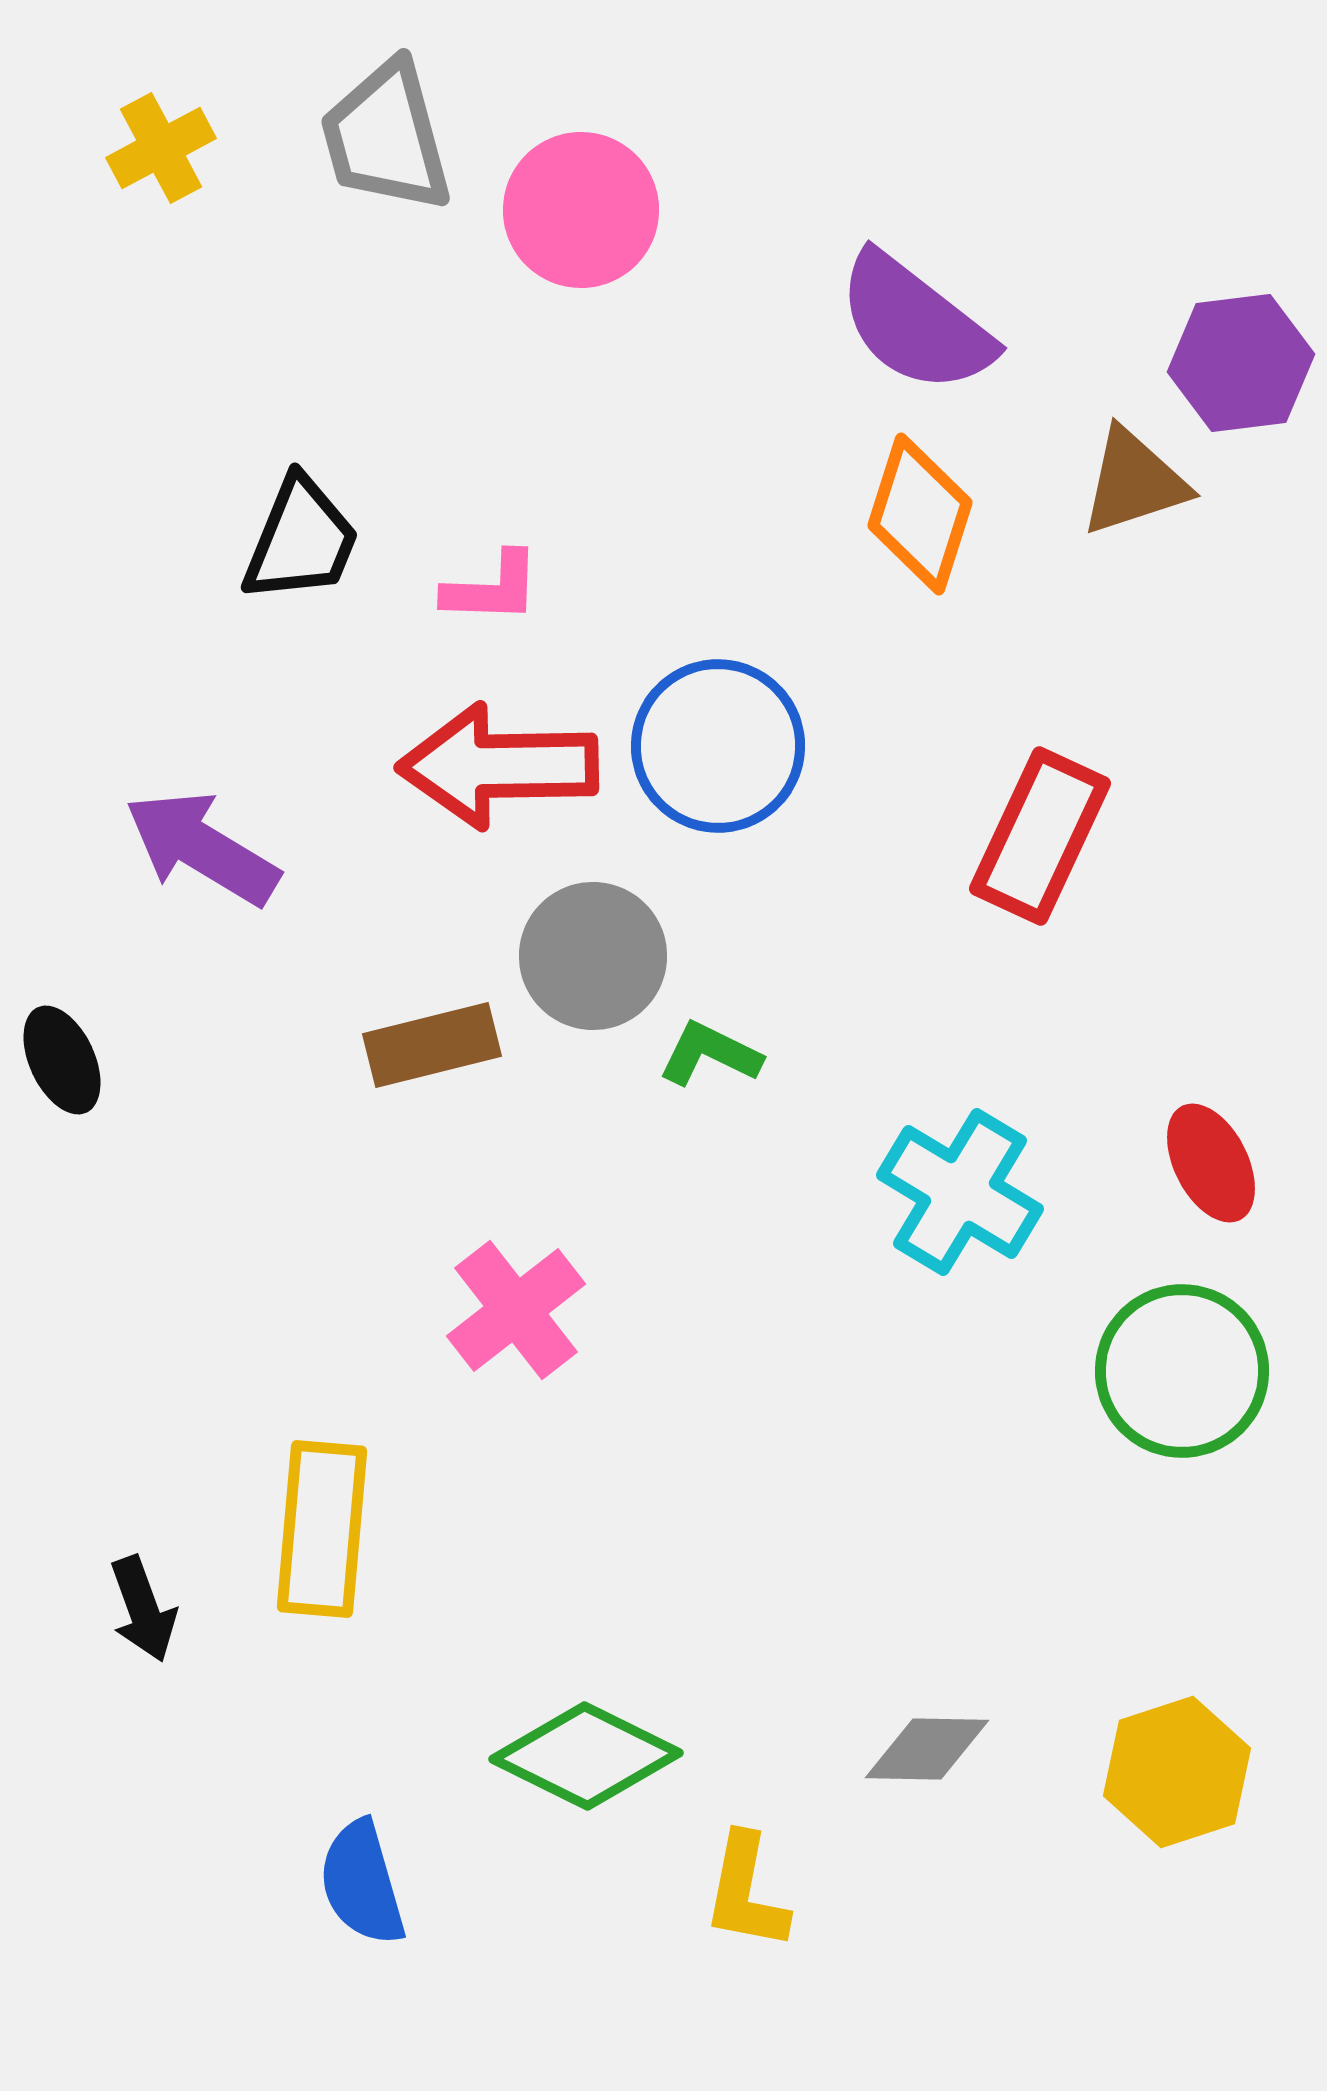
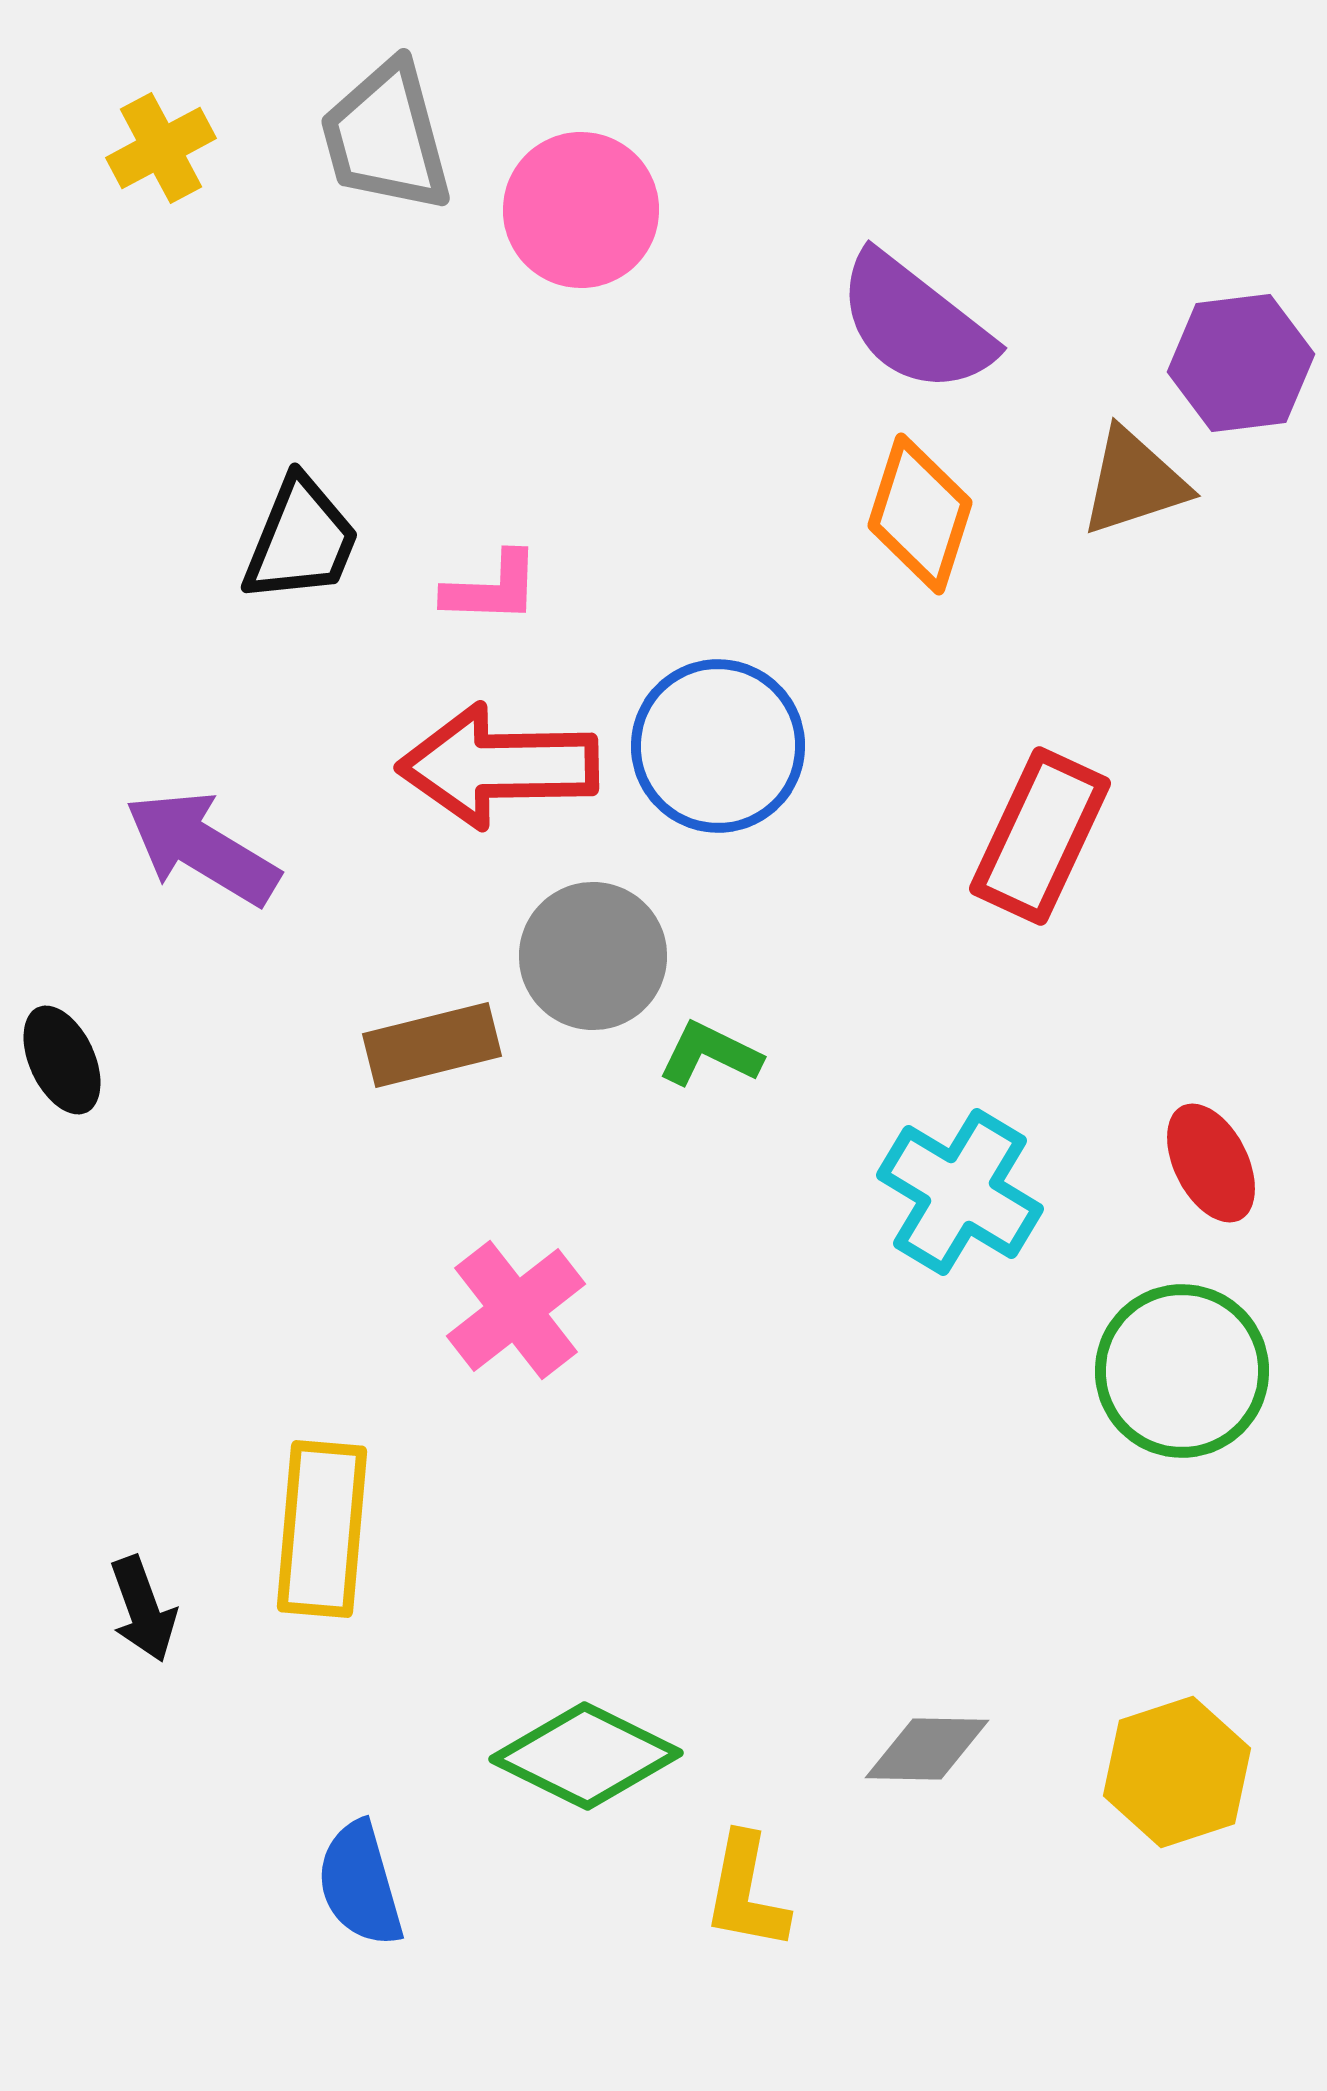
blue semicircle: moved 2 px left, 1 px down
